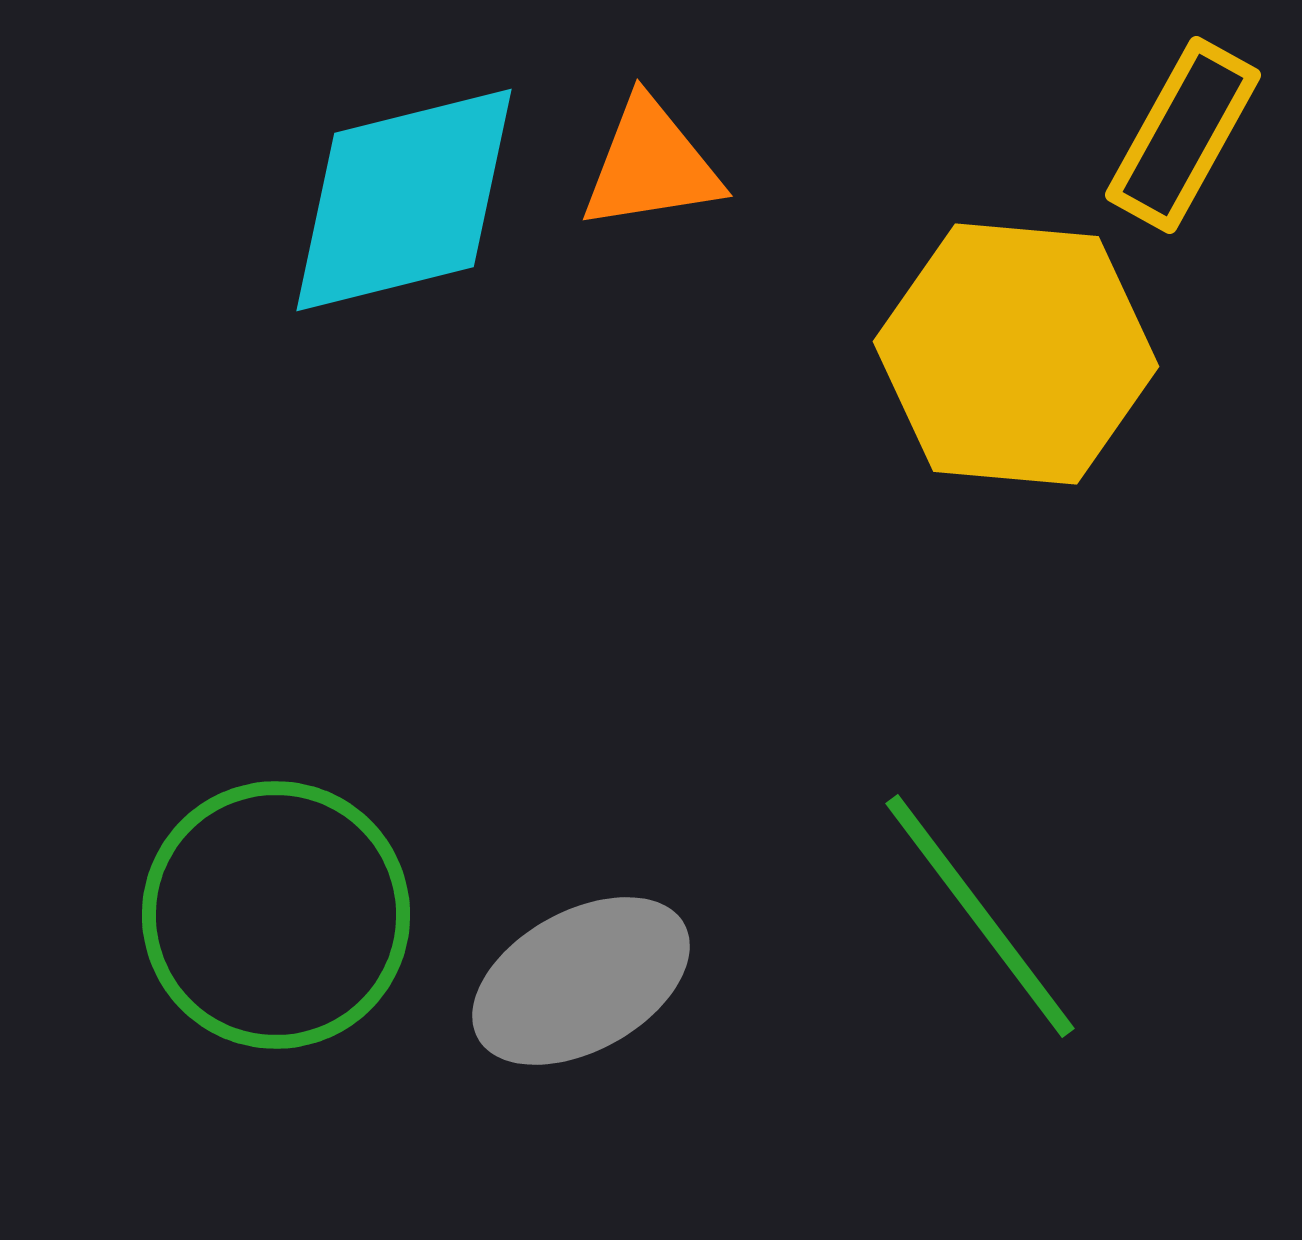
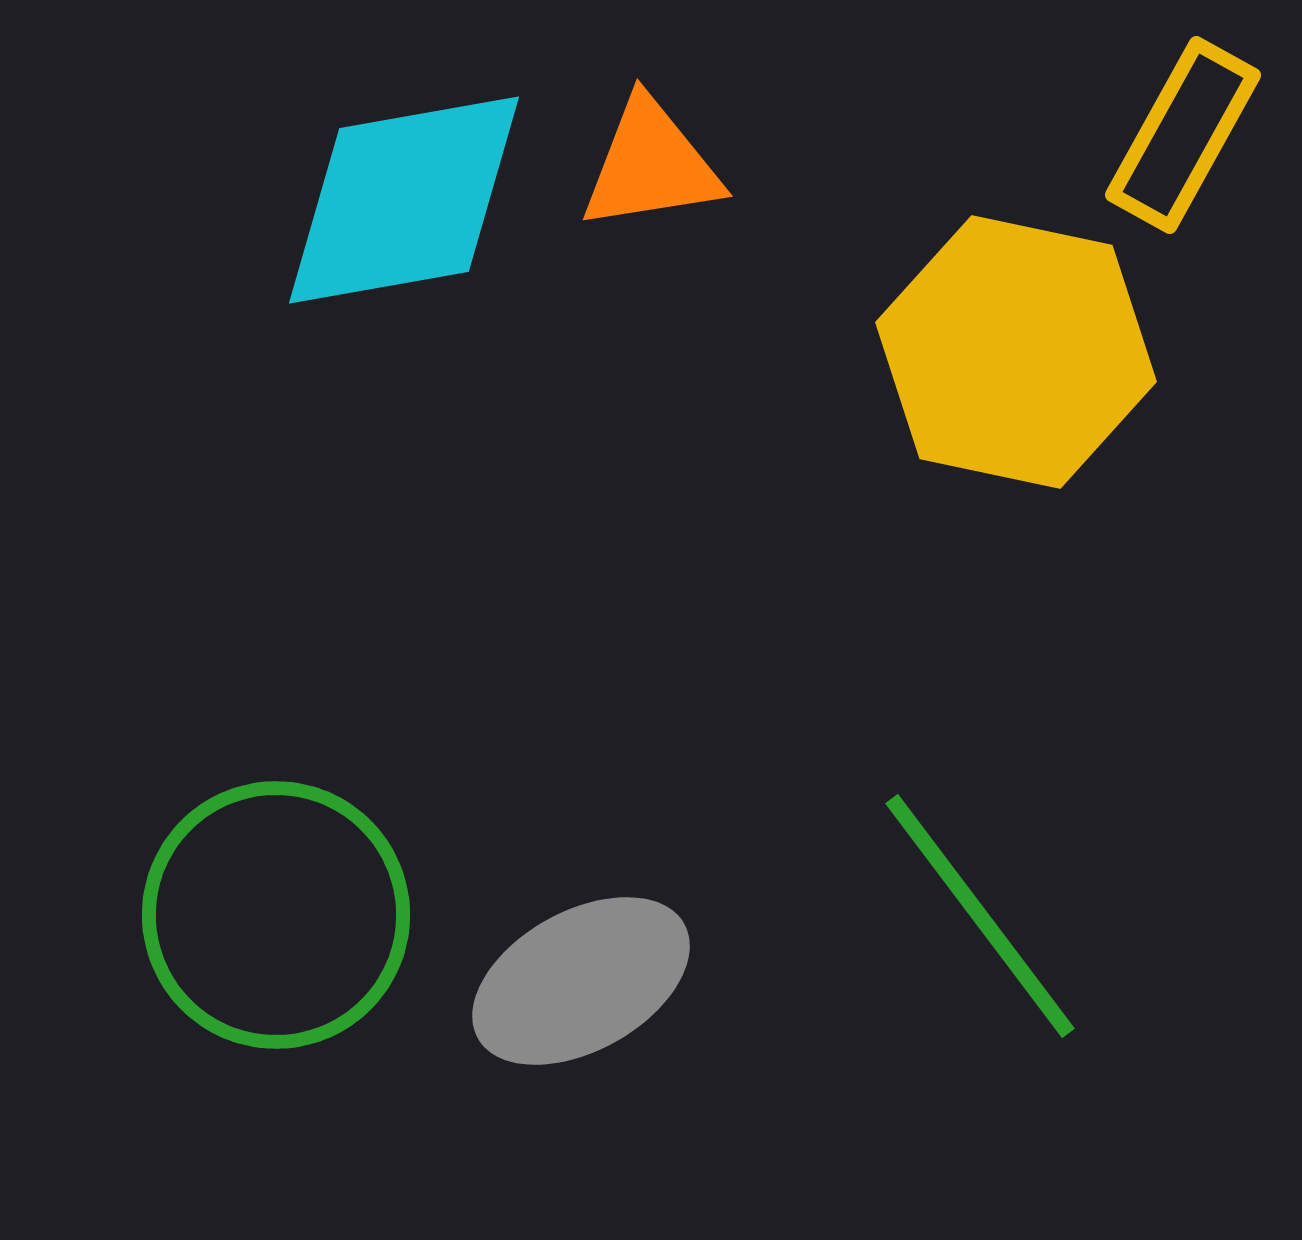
cyan diamond: rotated 4 degrees clockwise
yellow hexagon: moved 2 px up; rotated 7 degrees clockwise
